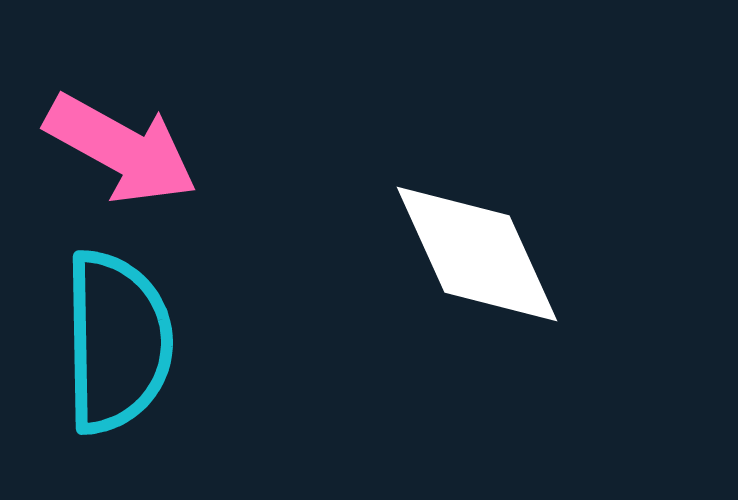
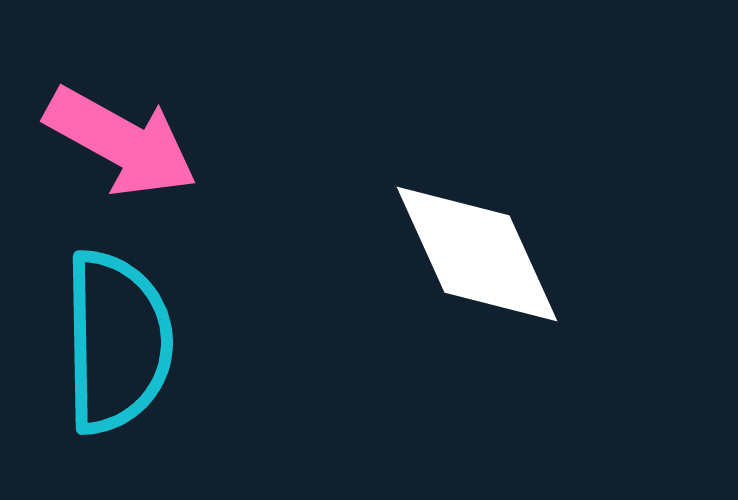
pink arrow: moved 7 px up
